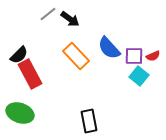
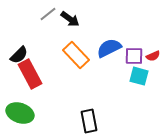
blue semicircle: rotated 105 degrees clockwise
orange rectangle: moved 1 px up
cyan square: rotated 24 degrees counterclockwise
